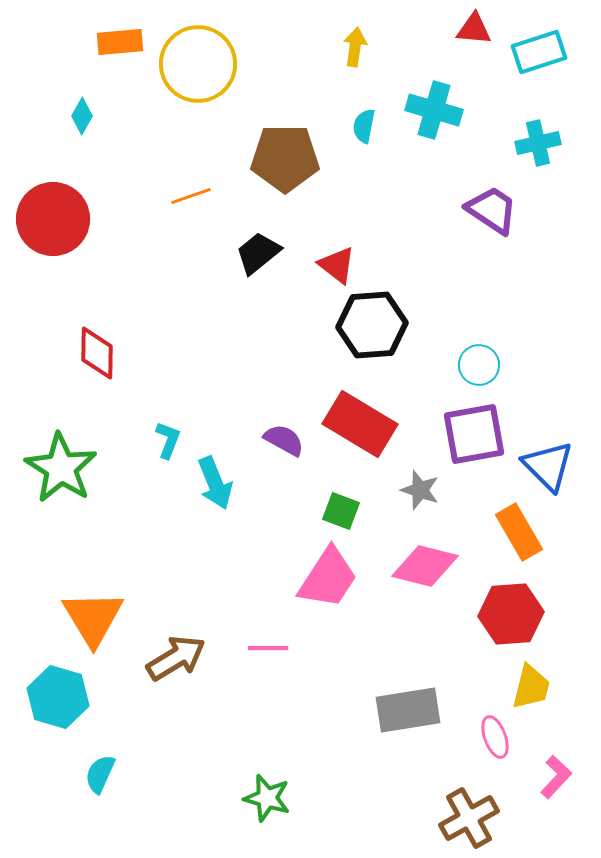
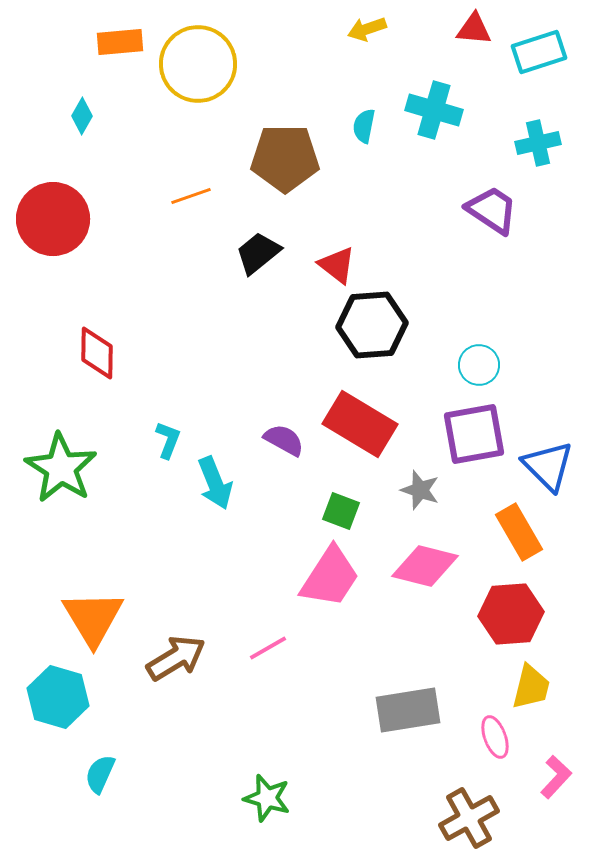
yellow arrow at (355, 47): moved 12 px right, 18 px up; rotated 117 degrees counterclockwise
pink trapezoid at (328, 578): moved 2 px right, 1 px up
pink line at (268, 648): rotated 30 degrees counterclockwise
